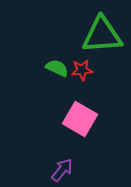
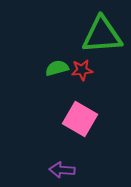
green semicircle: rotated 40 degrees counterclockwise
purple arrow: rotated 125 degrees counterclockwise
